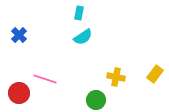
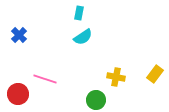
red circle: moved 1 px left, 1 px down
